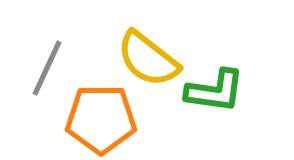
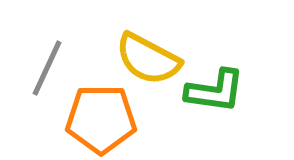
yellow semicircle: rotated 10 degrees counterclockwise
